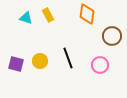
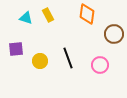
brown circle: moved 2 px right, 2 px up
purple square: moved 15 px up; rotated 21 degrees counterclockwise
